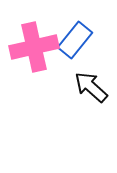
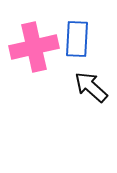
blue rectangle: moved 2 px right, 1 px up; rotated 36 degrees counterclockwise
